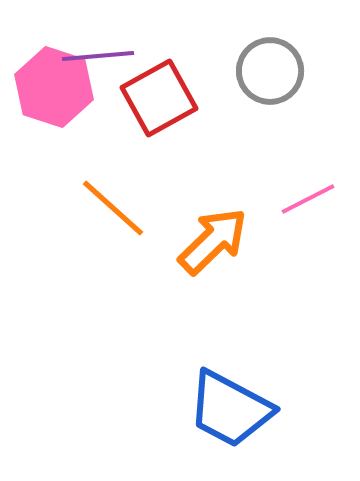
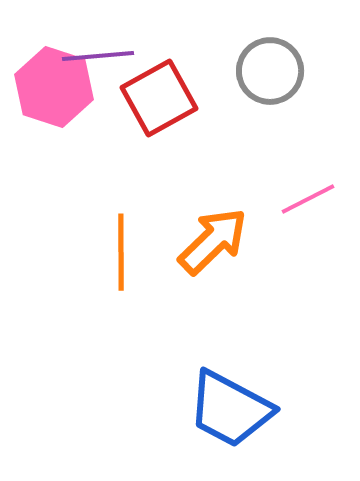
orange line: moved 8 px right, 44 px down; rotated 48 degrees clockwise
